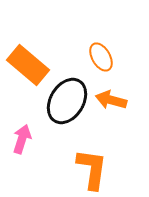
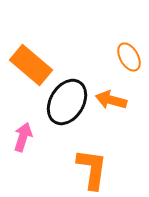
orange ellipse: moved 28 px right
orange rectangle: moved 3 px right
black ellipse: moved 1 px down
pink arrow: moved 1 px right, 2 px up
